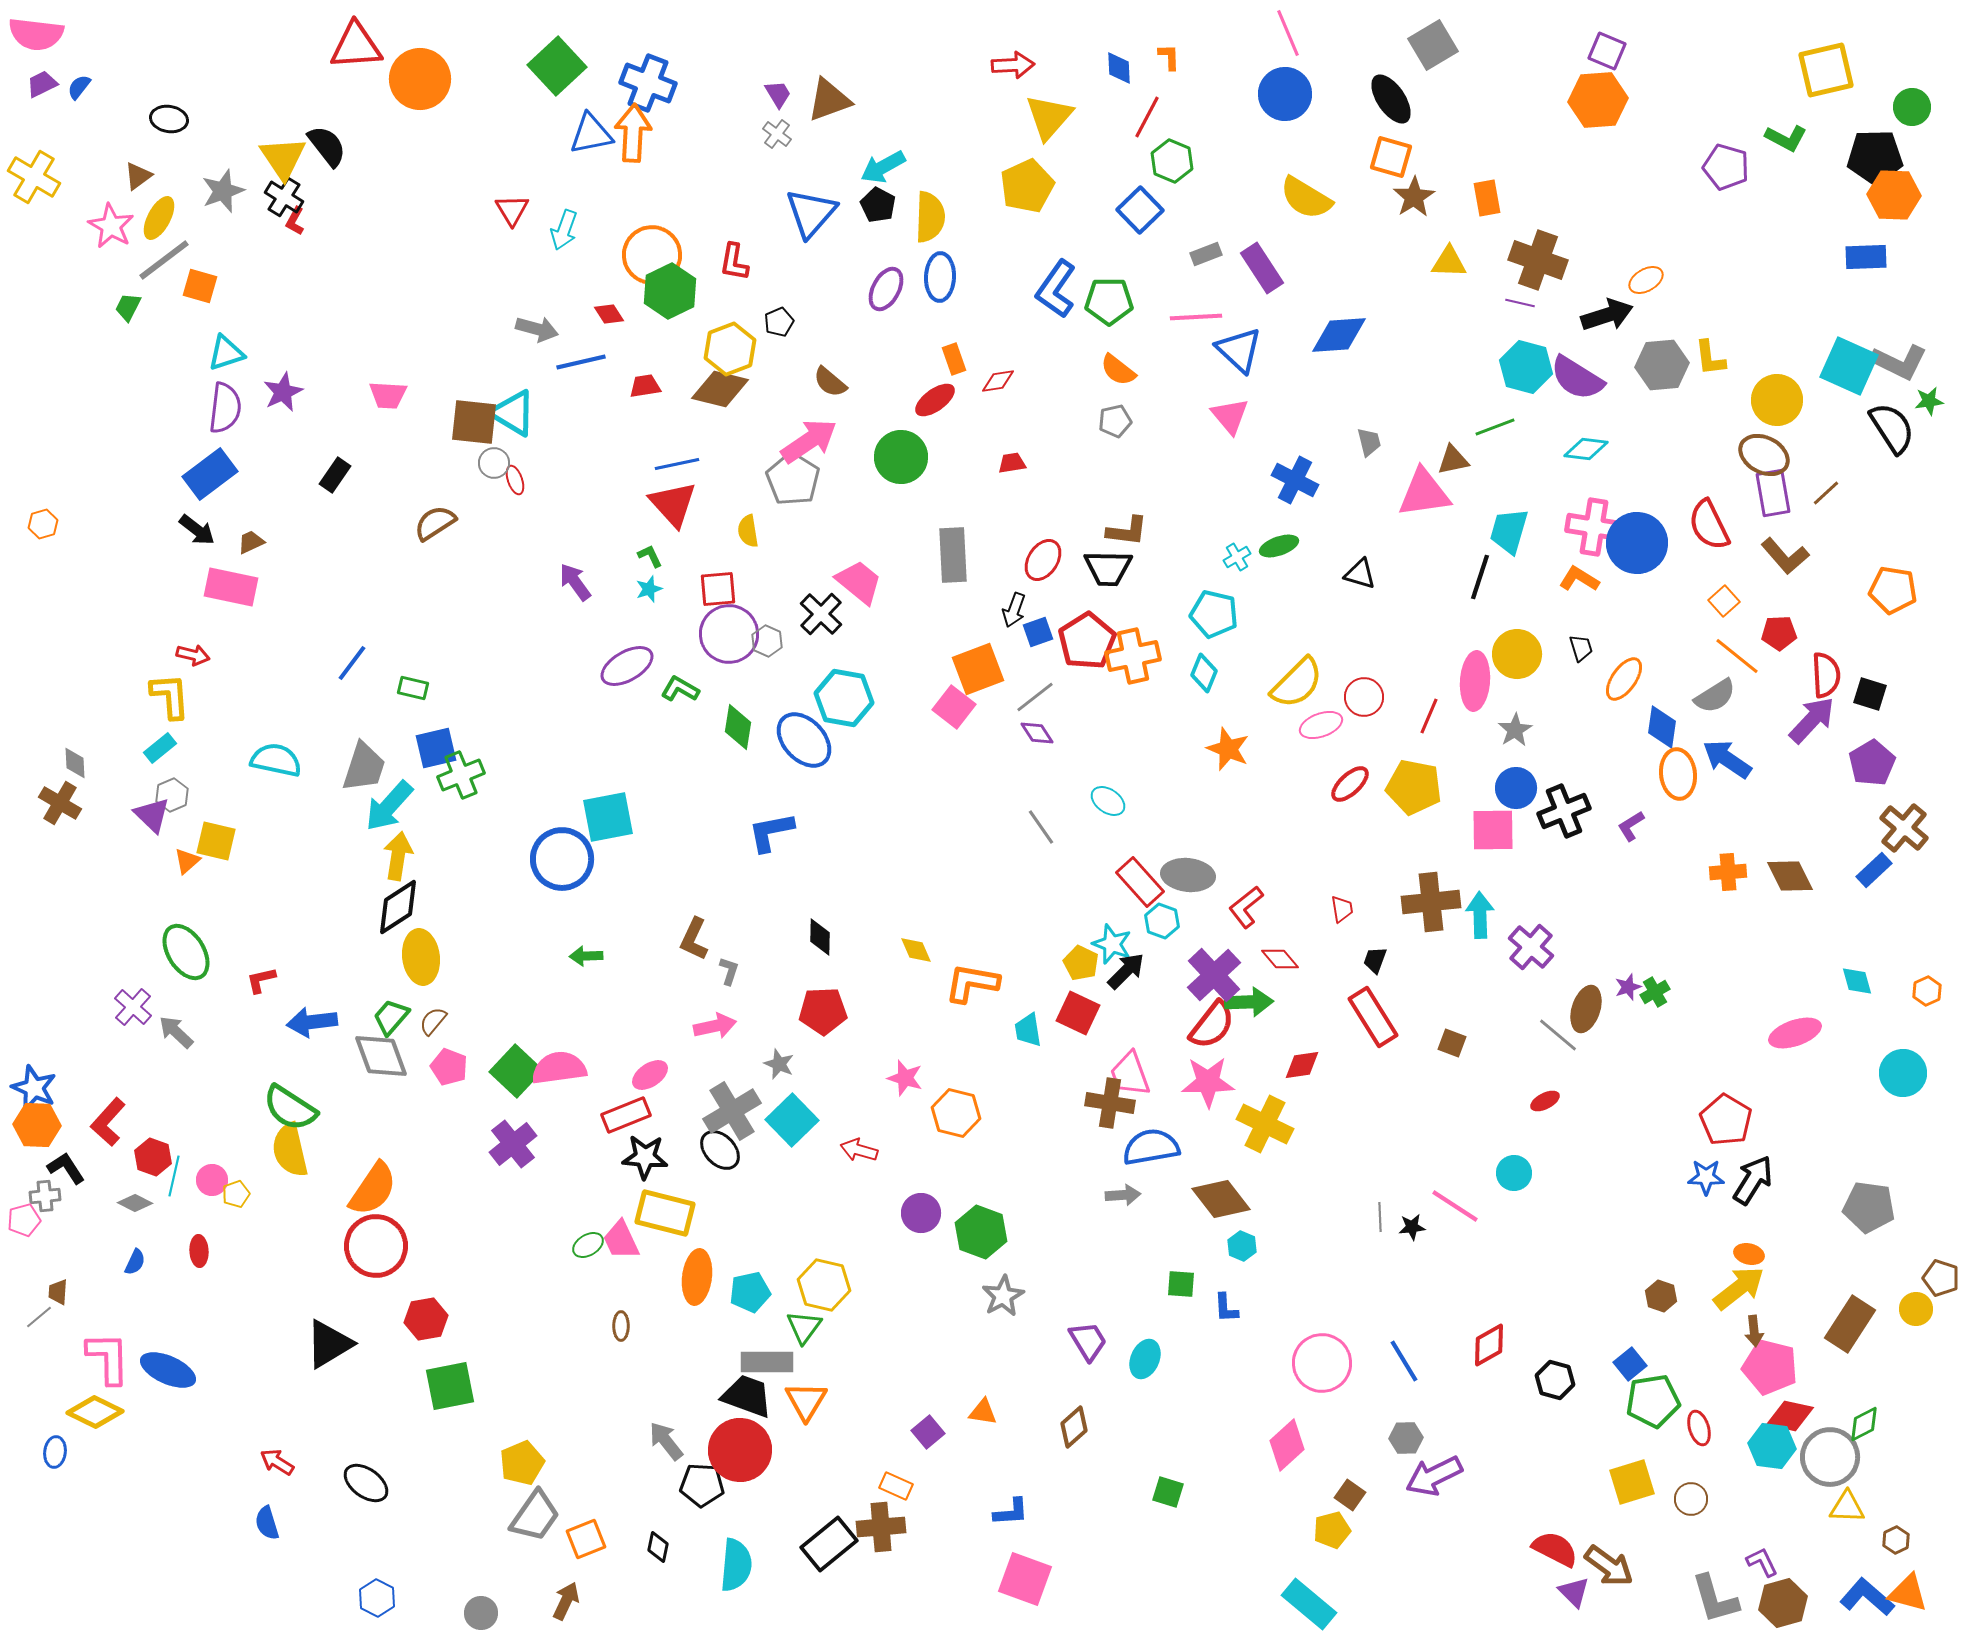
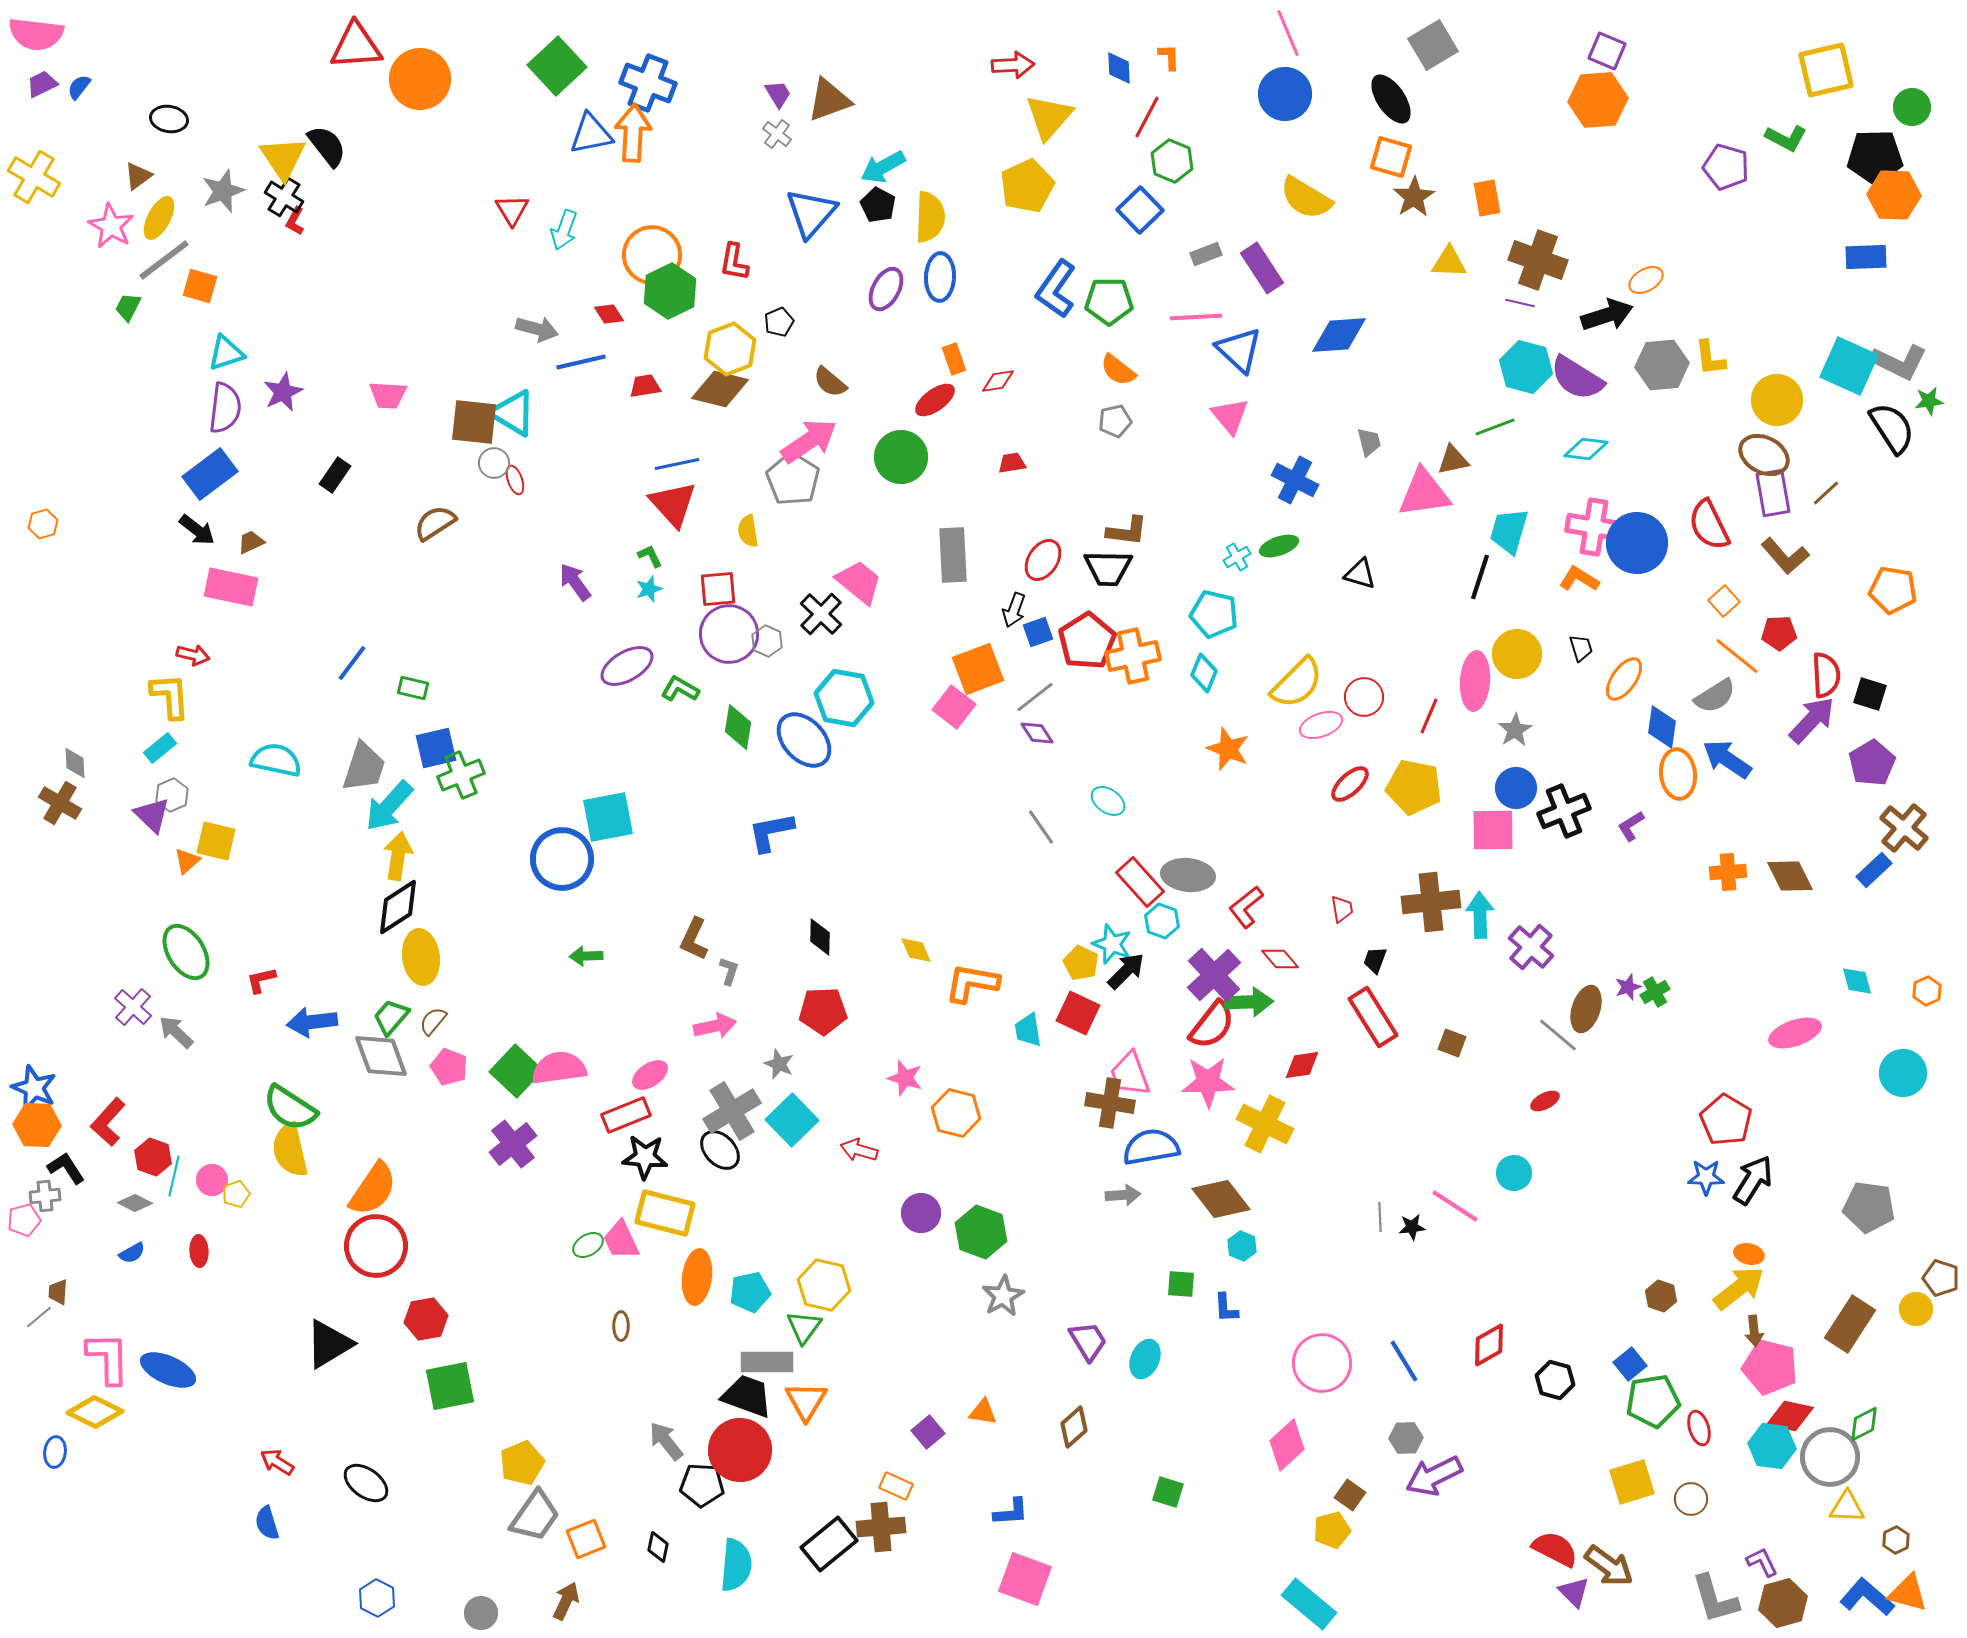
blue semicircle at (135, 1262): moved 3 px left, 9 px up; rotated 36 degrees clockwise
